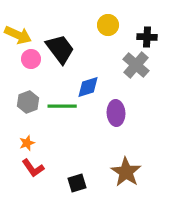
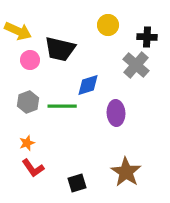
yellow arrow: moved 4 px up
black trapezoid: rotated 140 degrees clockwise
pink circle: moved 1 px left, 1 px down
blue diamond: moved 2 px up
